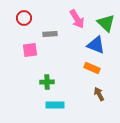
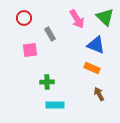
green triangle: moved 1 px left, 6 px up
gray rectangle: rotated 64 degrees clockwise
